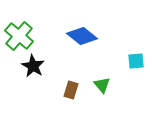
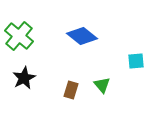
black star: moved 9 px left, 12 px down; rotated 15 degrees clockwise
